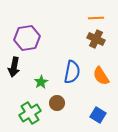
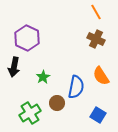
orange line: moved 6 px up; rotated 63 degrees clockwise
purple hexagon: rotated 25 degrees counterclockwise
blue semicircle: moved 4 px right, 15 px down
green star: moved 2 px right, 5 px up
